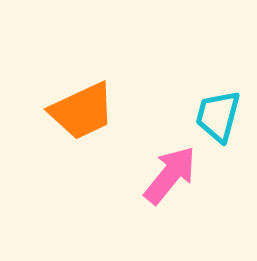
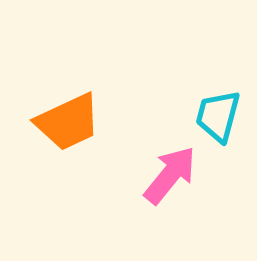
orange trapezoid: moved 14 px left, 11 px down
